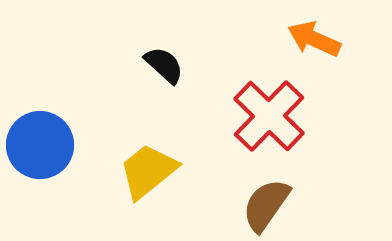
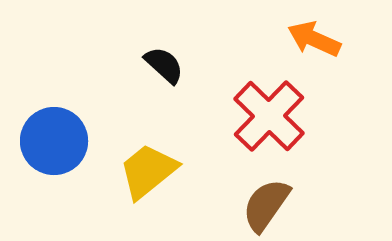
blue circle: moved 14 px right, 4 px up
